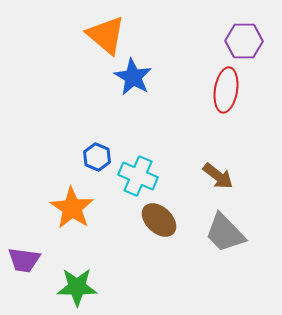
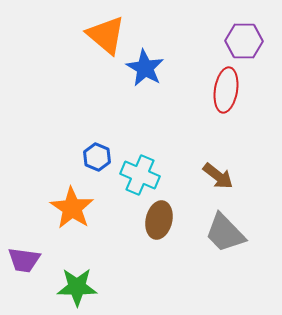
blue star: moved 12 px right, 9 px up
cyan cross: moved 2 px right, 1 px up
brown ellipse: rotated 60 degrees clockwise
